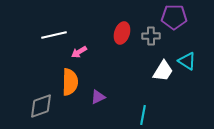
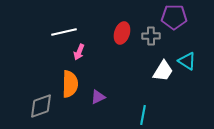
white line: moved 10 px right, 3 px up
pink arrow: rotated 35 degrees counterclockwise
orange semicircle: moved 2 px down
